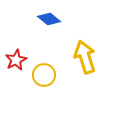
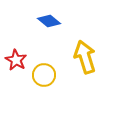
blue diamond: moved 2 px down
red star: rotated 15 degrees counterclockwise
